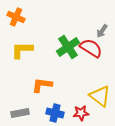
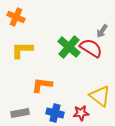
green cross: moved 1 px right; rotated 15 degrees counterclockwise
